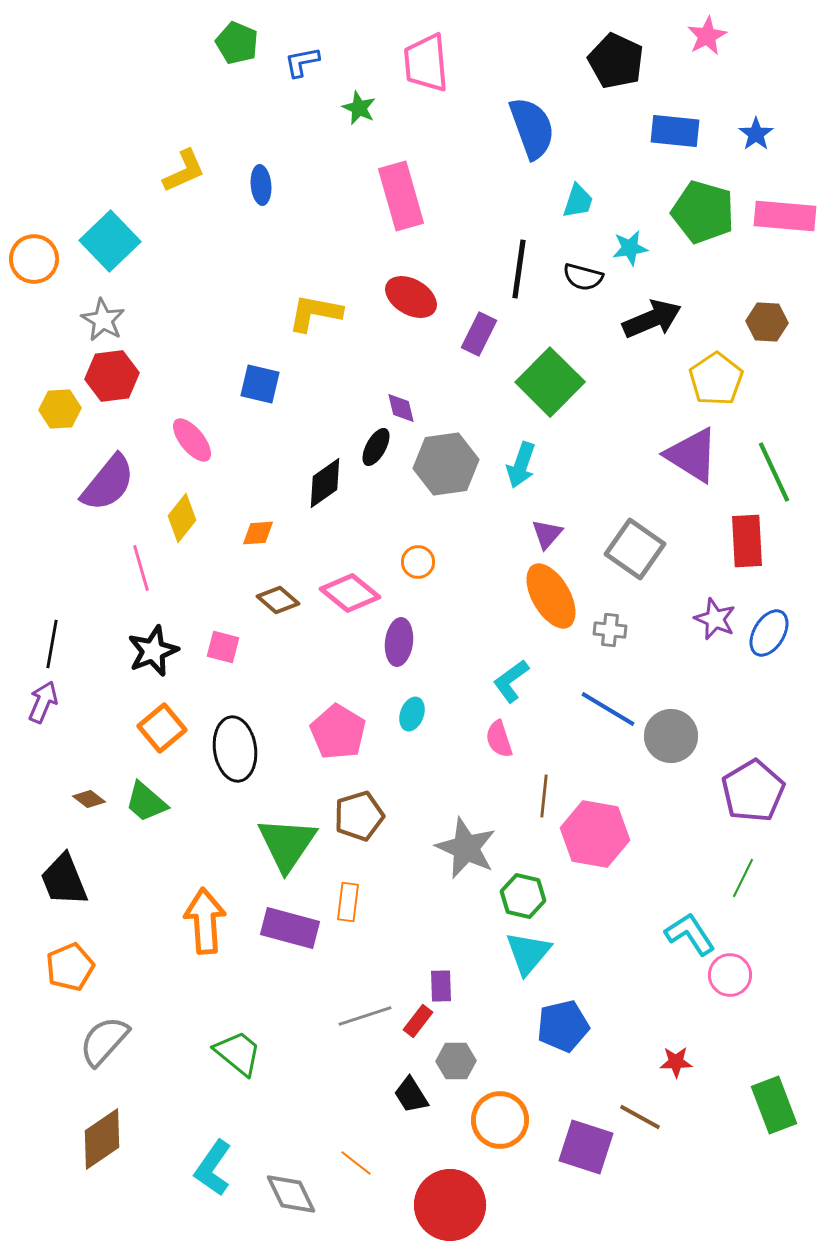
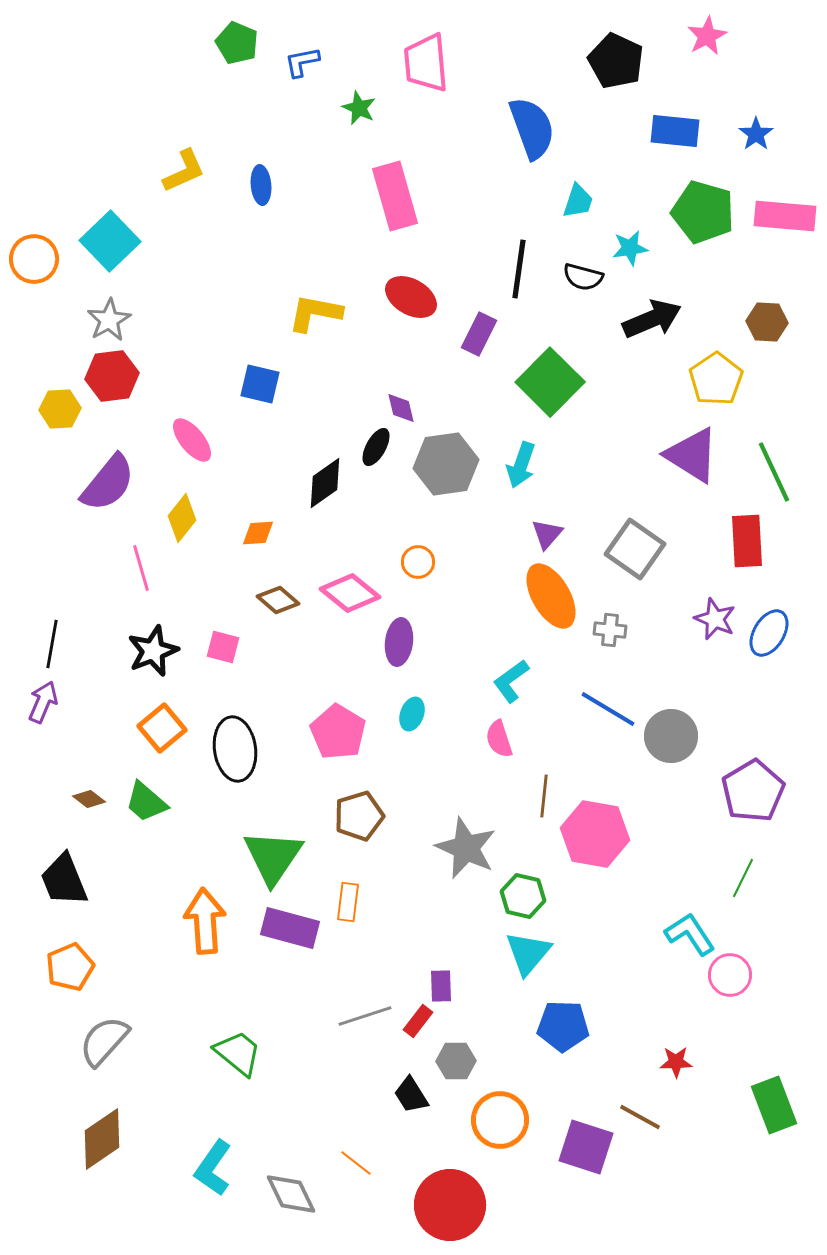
pink rectangle at (401, 196): moved 6 px left
gray star at (103, 320): moved 6 px right; rotated 12 degrees clockwise
green triangle at (287, 844): moved 14 px left, 13 px down
blue pentagon at (563, 1026): rotated 15 degrees clockwise
